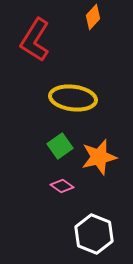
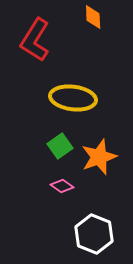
orange diamond: rotated 45 degrees counterclockwise
orange star: rotated 6 degrees counterclockwise
